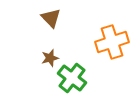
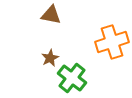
brown triangle: moved 3 px up; rotated 35 degrees counterclockwise
brown star: rotated 12 degrees counterclockwise
